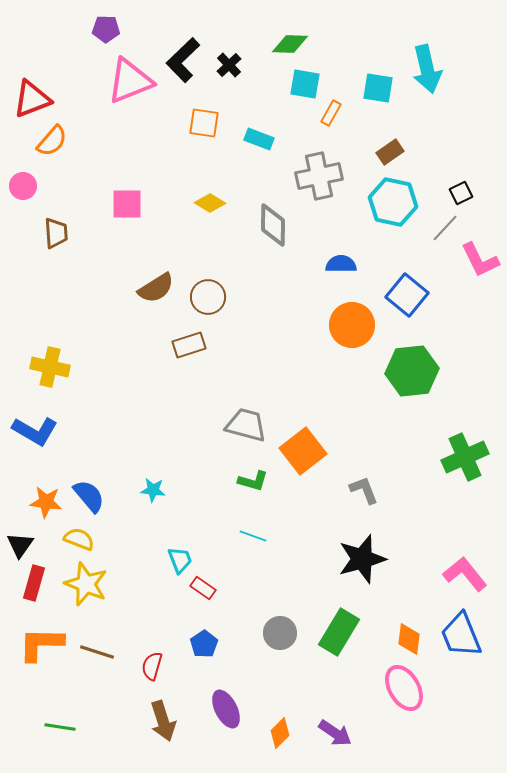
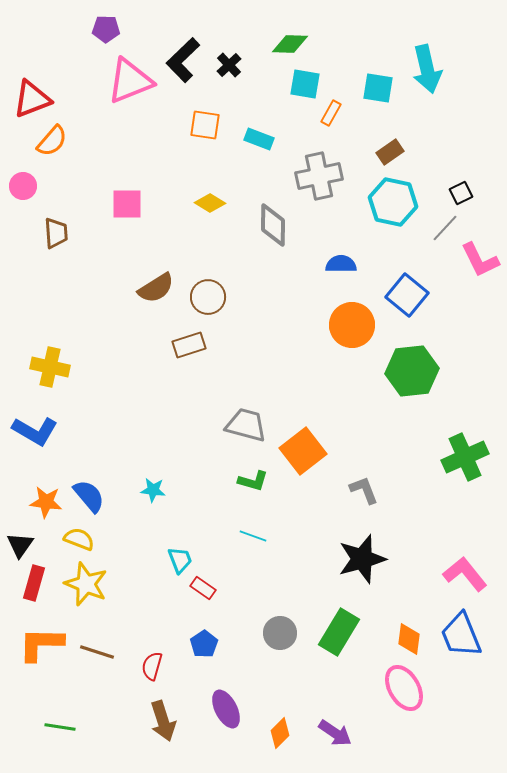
orange square at (204, 123): moved 1 px right, 2 px down
